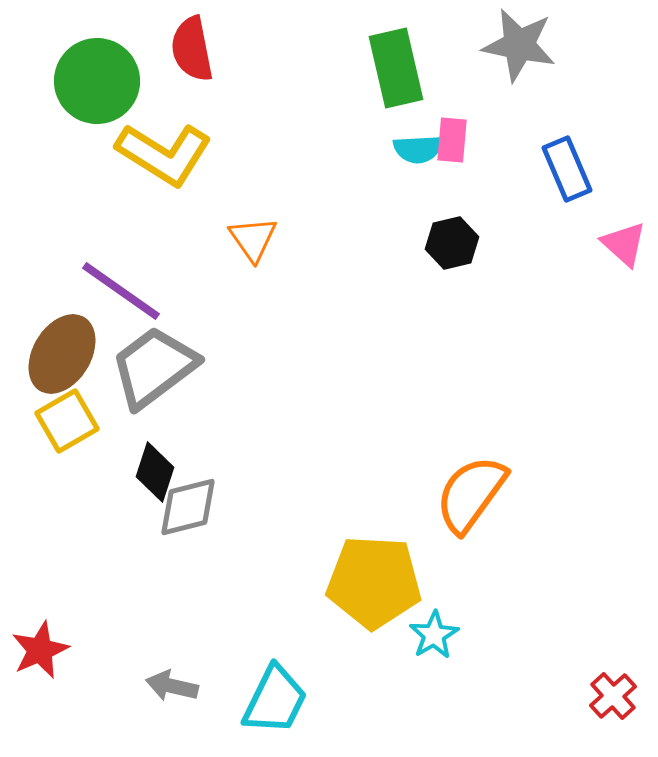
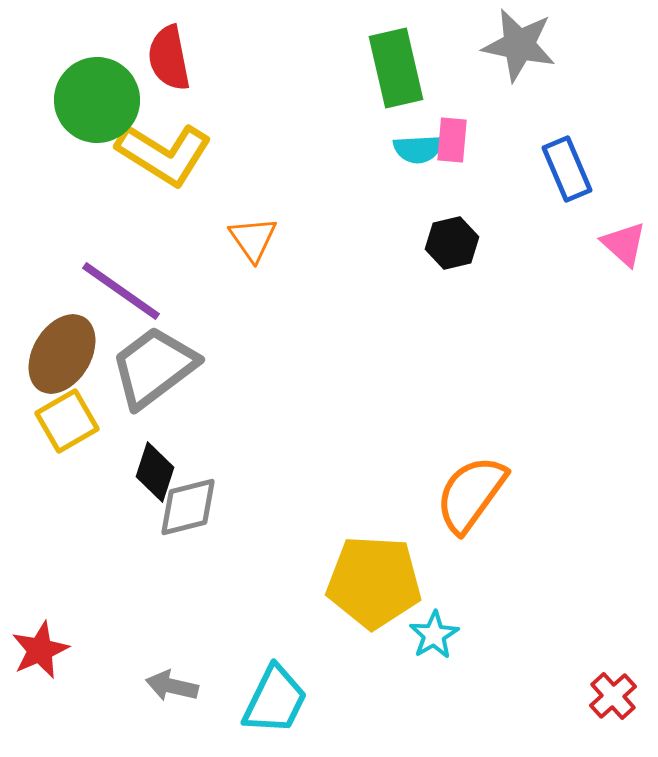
red semicircle: moved 23 px left, 9 px down
green circle: moved 19 px down
